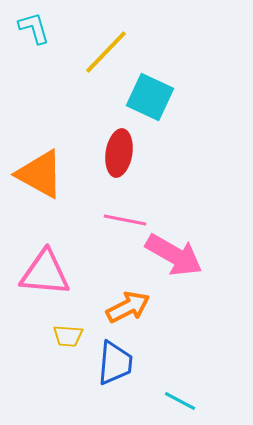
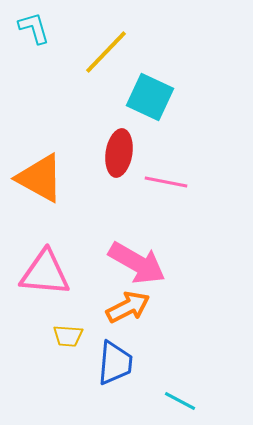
orange triangle: moved 4 px down
pink line: moved 41 px right, 38 px up
pink arrow: moved 37 px left, 8 px down
